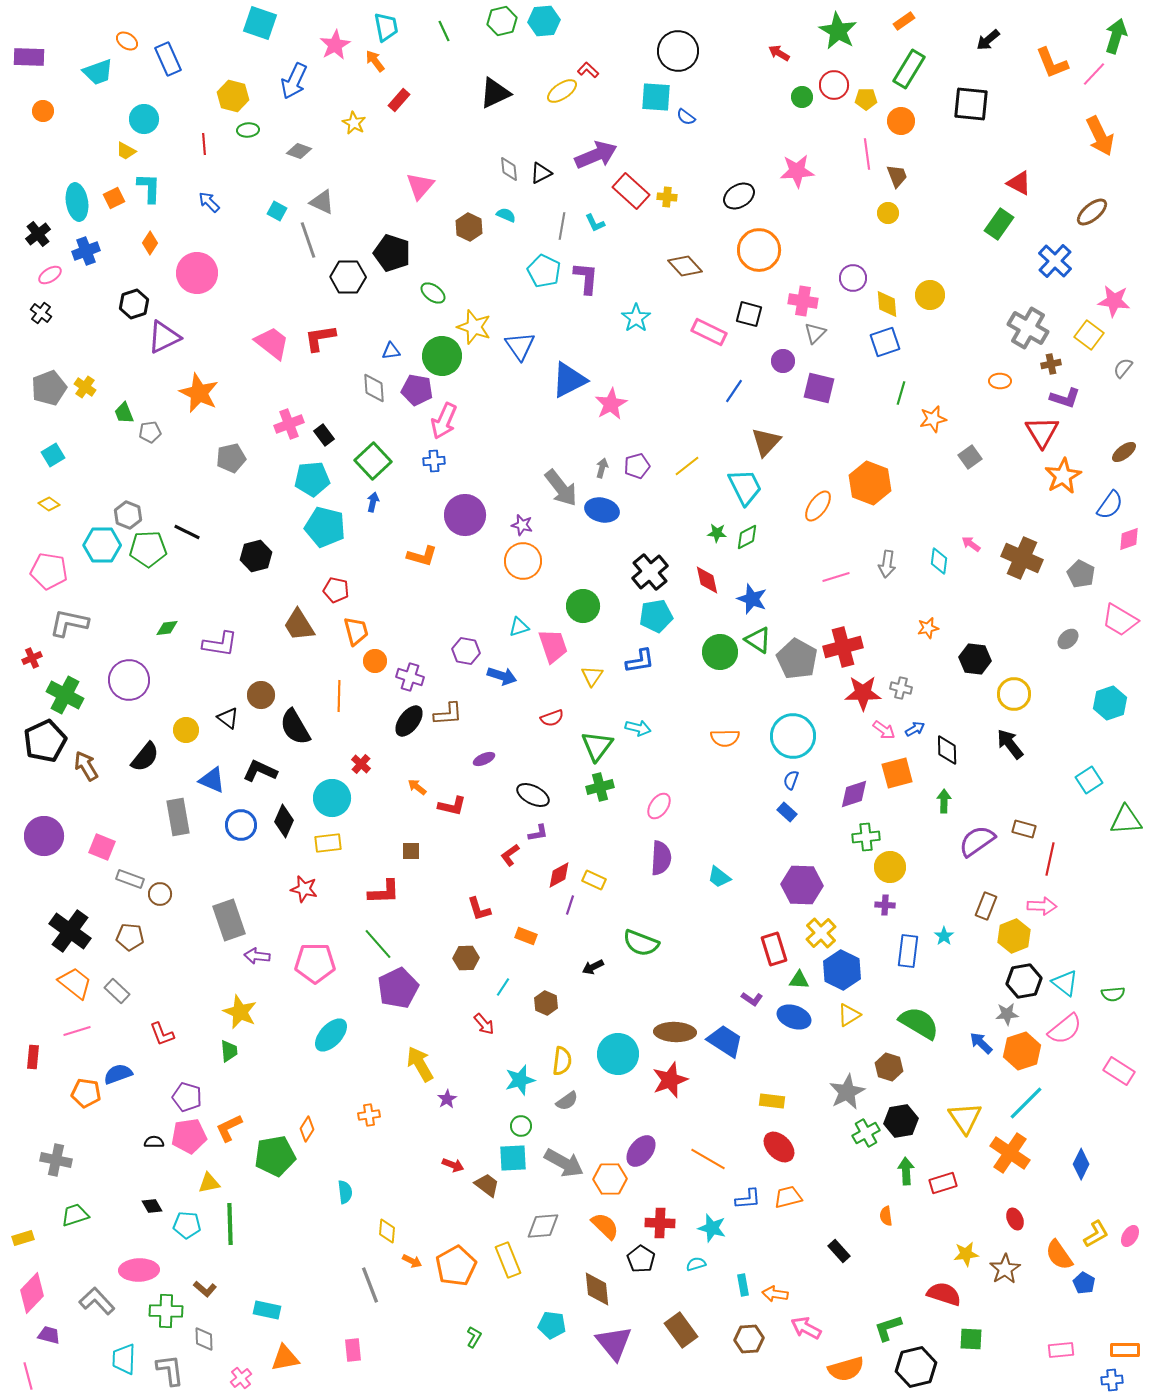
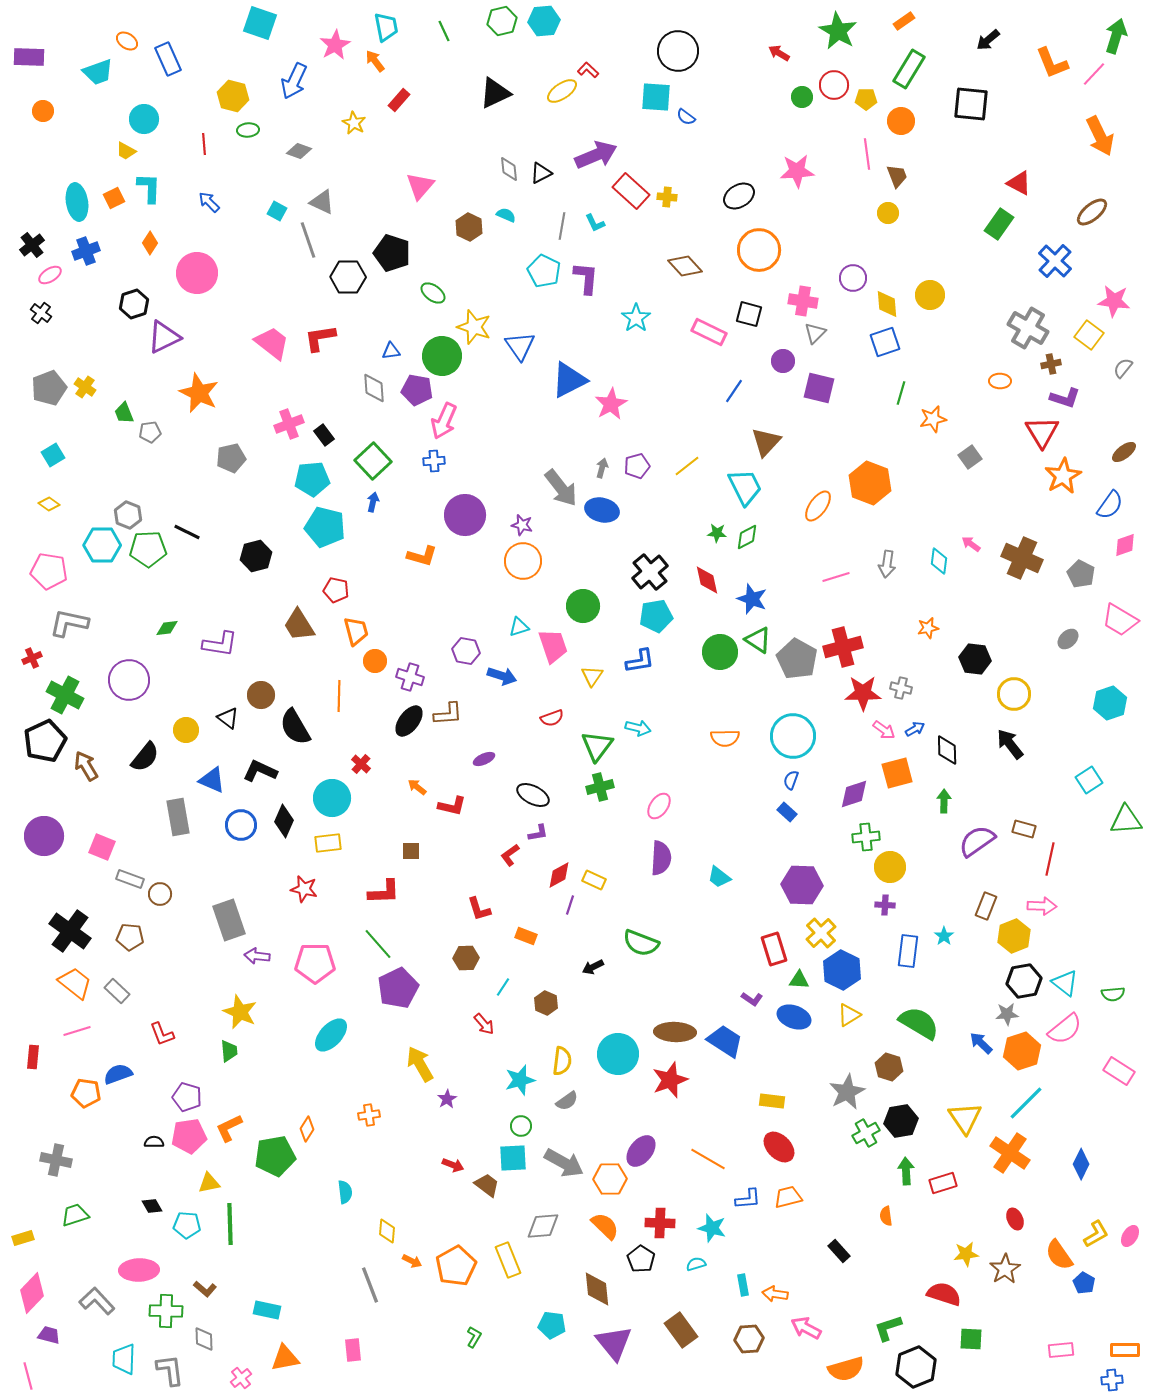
black cross at (38, 234): moved 6 px left, 11 px down
pink diamond at (1129, 539): moved 4 px left, 6 px down
black hexagon at (916, 1367): rotated 9 degrees counterclockwise
